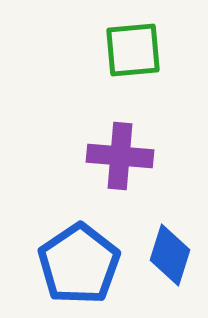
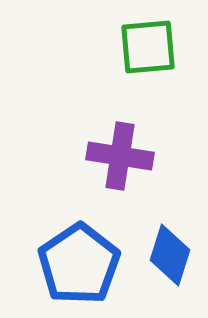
green square: moved 15 px right, 3 px up
purple cross: rotated 4 degrees clockwise
